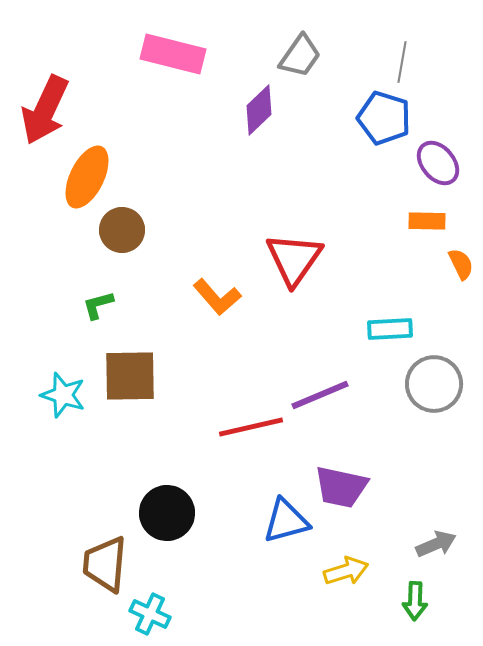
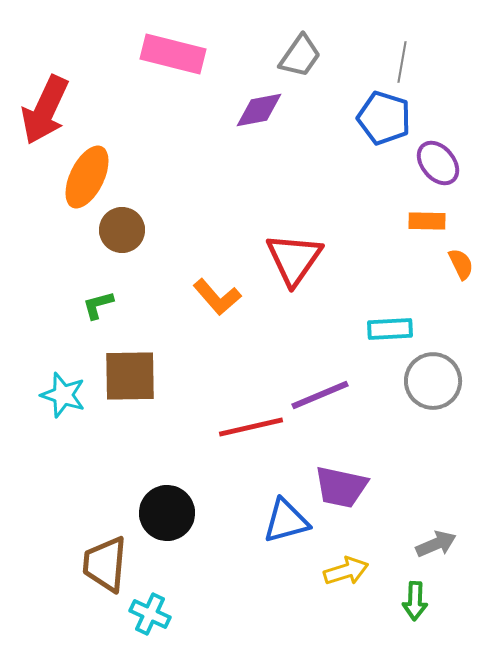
purple diamond: rotated 33 degrees clockwise
gray circle: moved 1 px left, 3 px up
